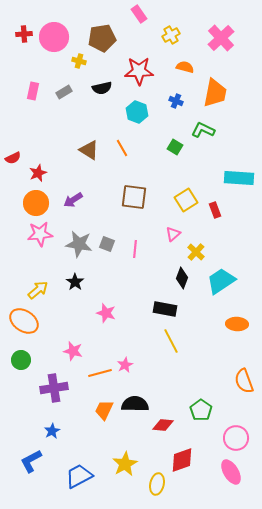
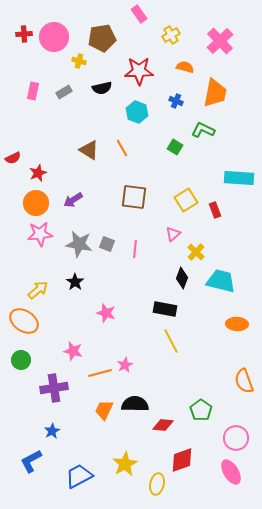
pink cross at (221, 38): moved 1 px left, 3 px down
cyan trapezoid at (221, 281): rotated 48 degrees clockwise
